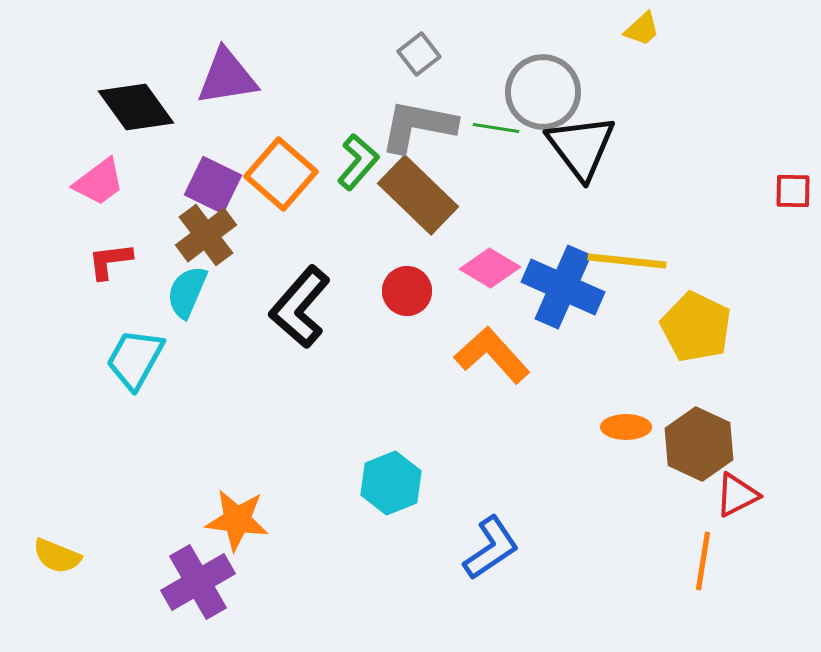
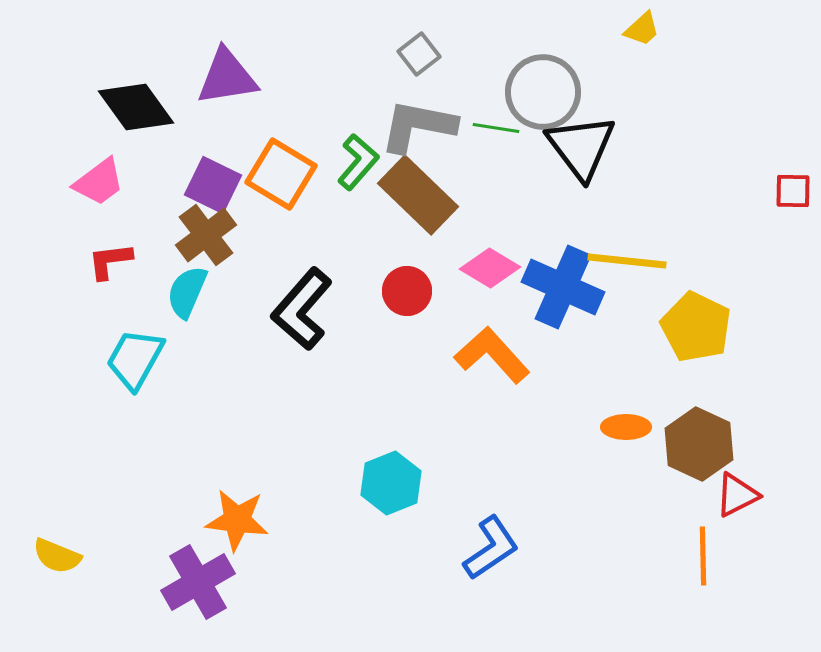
orange square: rotated 10 degrees counterclockwise
black L-shape: moved 2 px right, 2 px down
orange line: moved 5 px up; rotated 10 degrees counterclockwise
